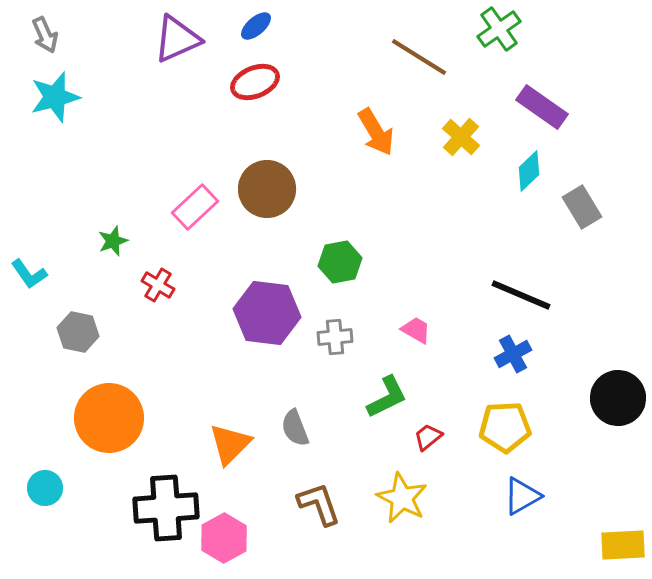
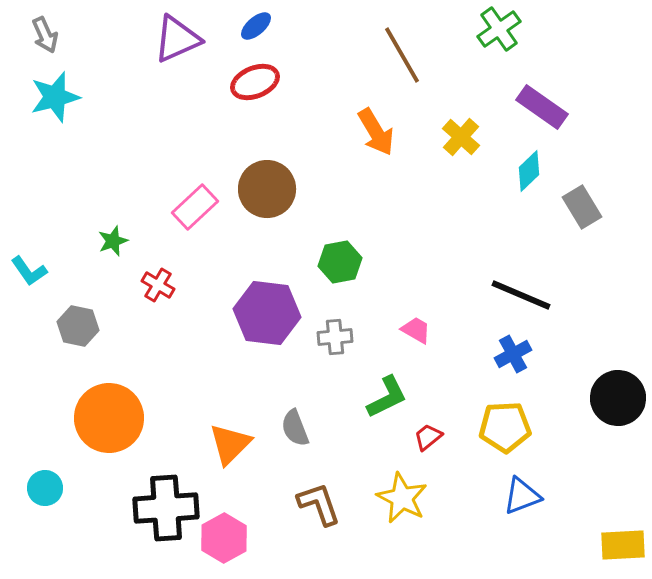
brown line: moved 17 px left, 2 px up; rotated 28 degrees clockwise
cyan L-shape: moved 3 px up
gray hexagon: moved 6 px up
blue triangle: rotated 9 degrees clockwise
